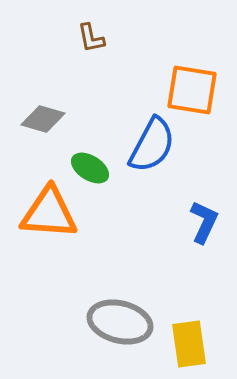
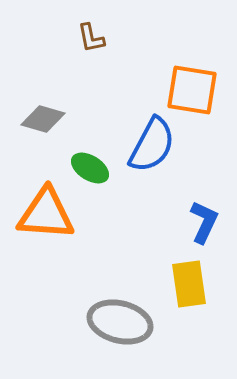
orange triangle: moved 3 px left, 1 px down
yellow rectangle: moved 60 px up
